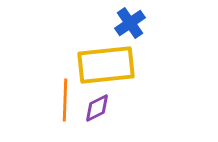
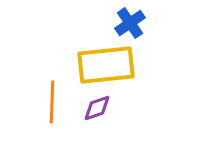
orange line: moved 13 px left, 2 px down
purple diamond: rotated 8 degrees clockwise
